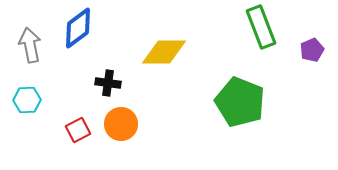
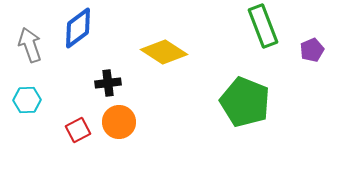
green rectangle: moved 2 px right, 1 px up
gray arrow: rotated 8 degrees counterclockwise
yellow diamond: rotated 33 degrees clockwise
black cross: rotated 15 degrees counterclockwise
green pentagon: moved 5 px right
orange circle: moved 2 px left, 2 px up
